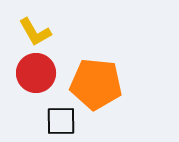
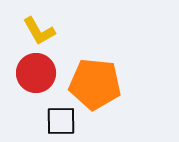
yellow L-shape: moved 4 px right, 1 px up
orange pentagon: moved 1 px left
